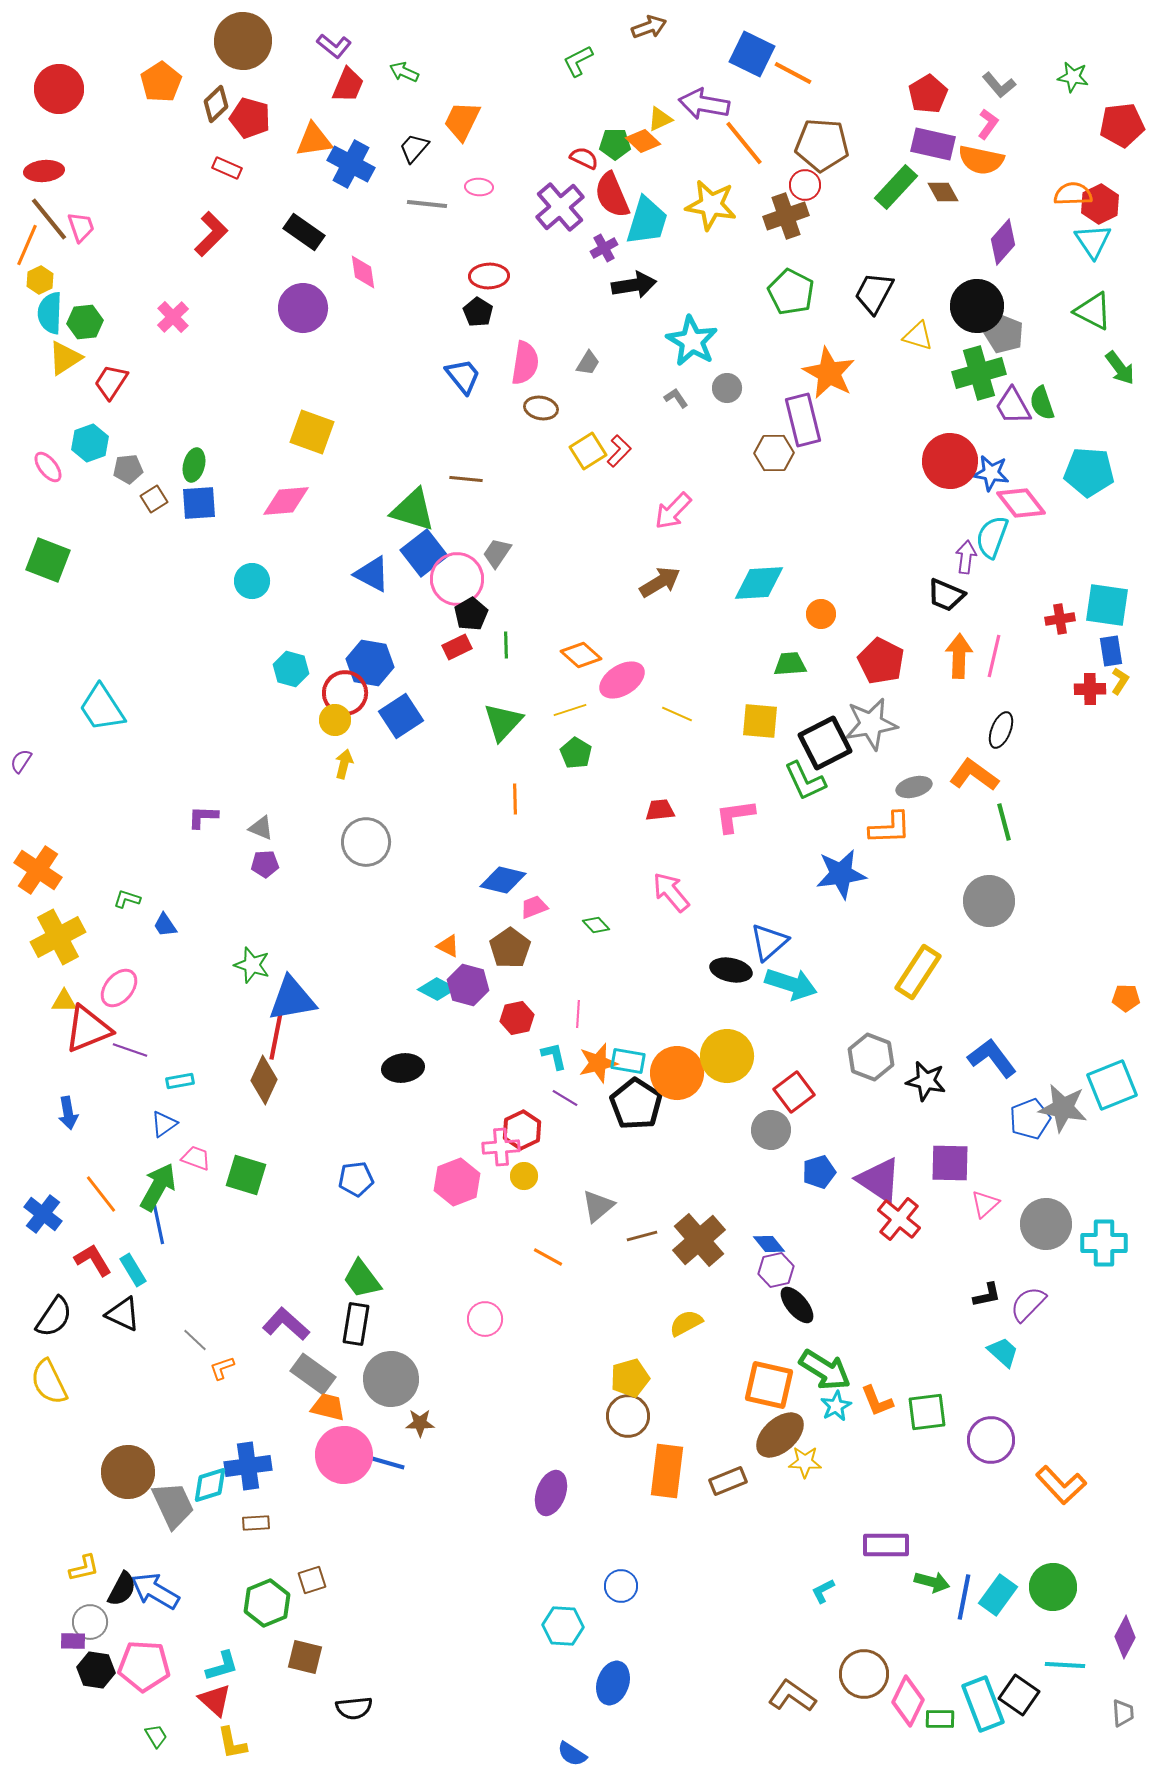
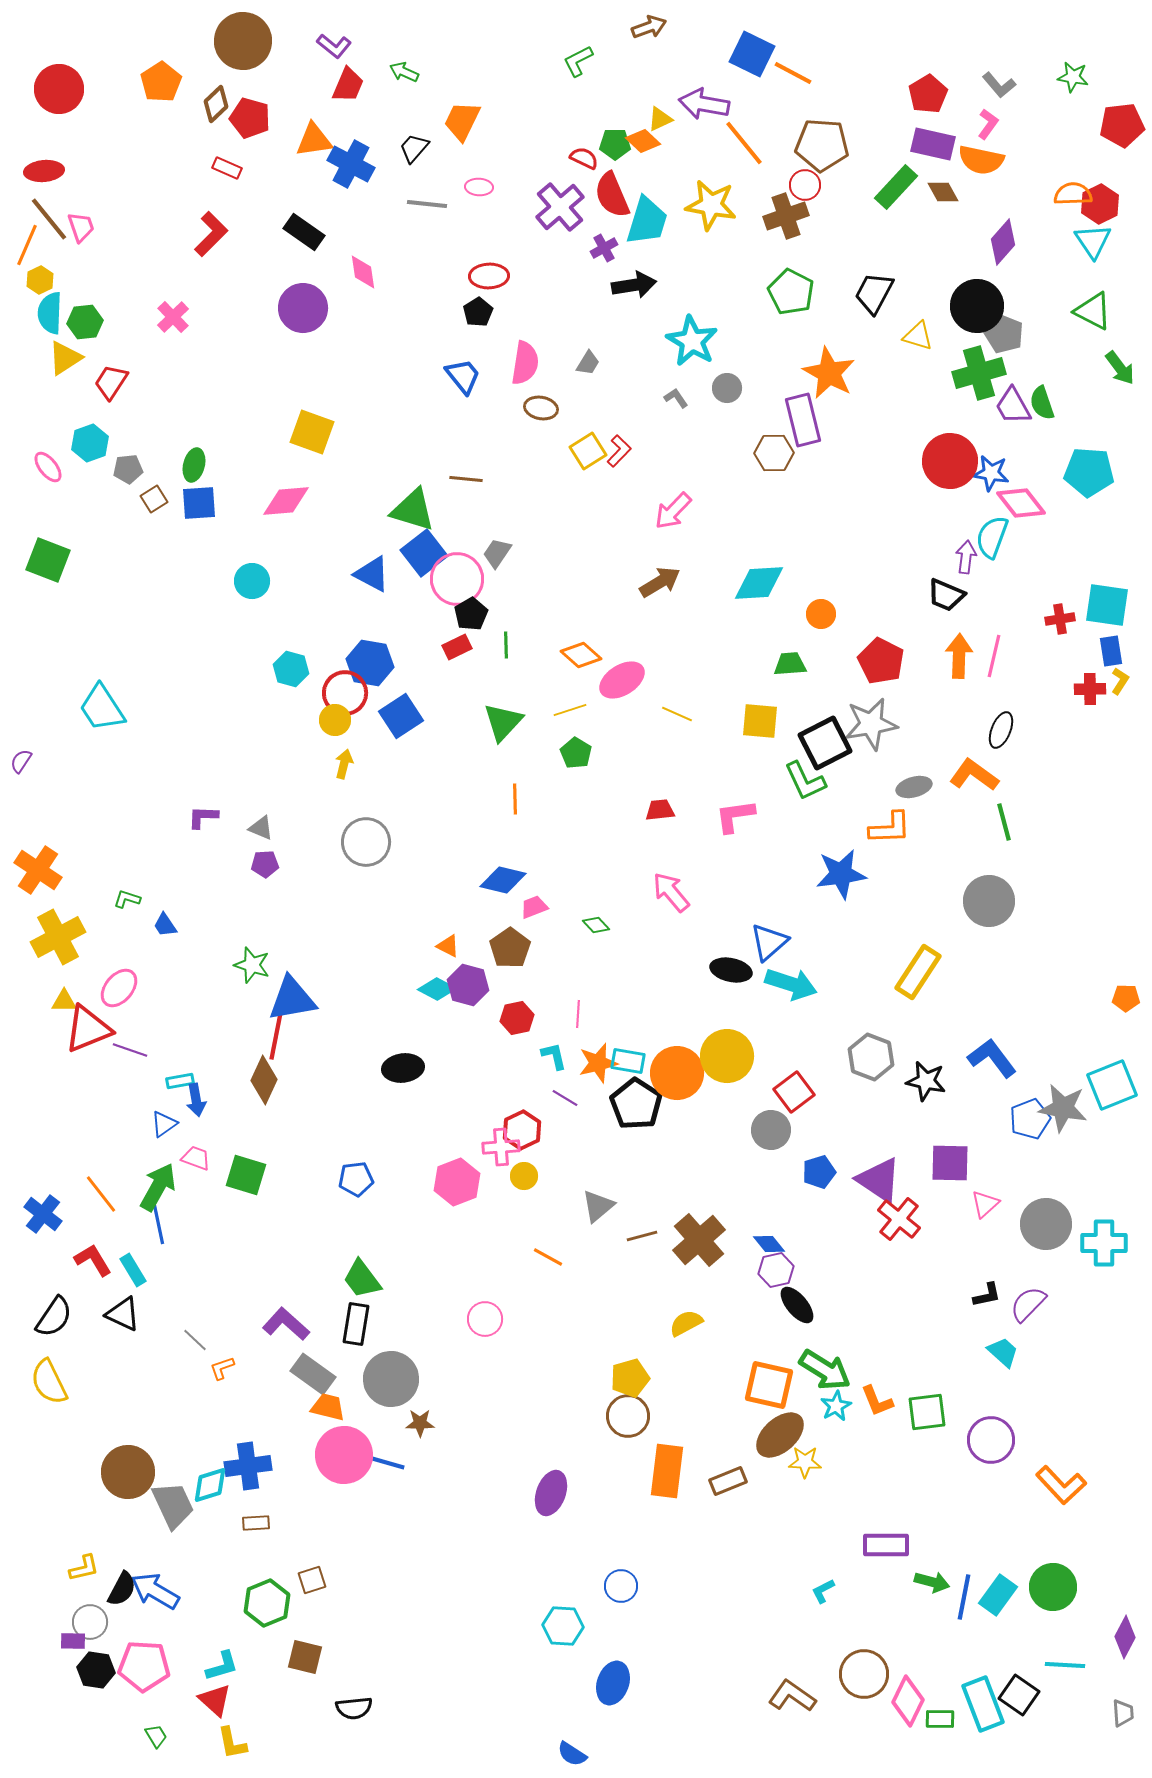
black pentagon at (478, 312): rotated 8 degrees clockwise
blue arrow at (68, 1113): moved 128 px right, 13 px up
